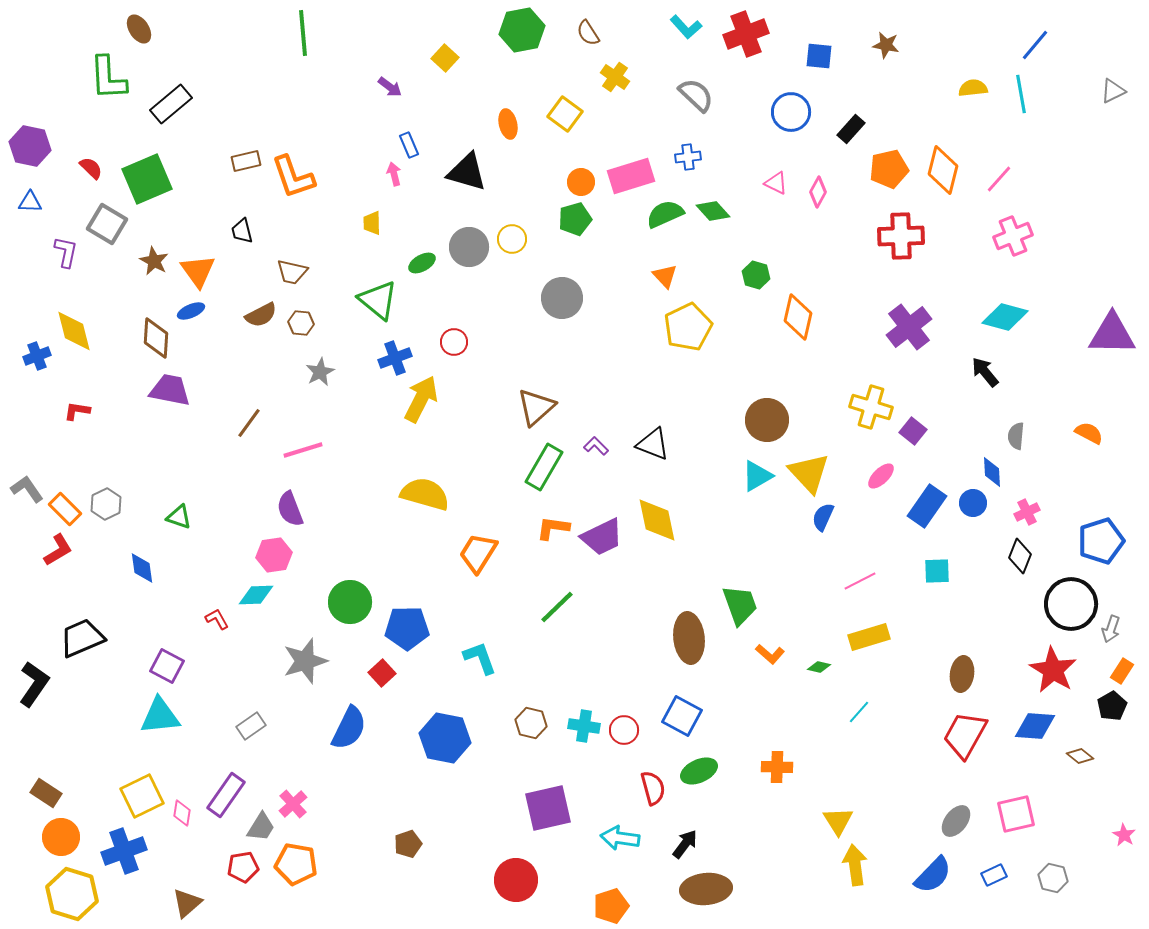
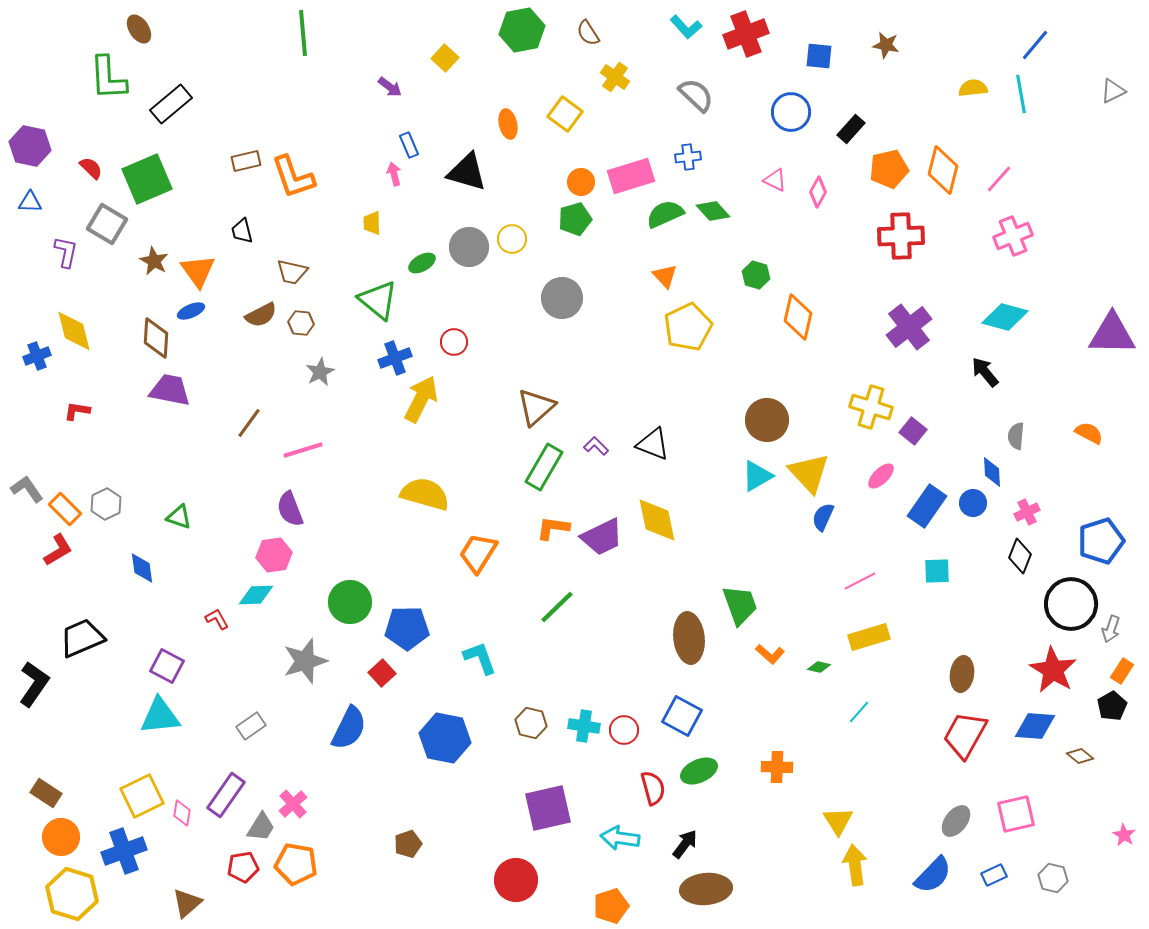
pink triangle at (776, 183): moved 1 px left, 3 px up
